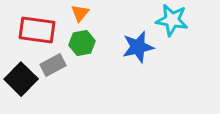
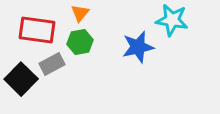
green hexagon: moved 2 px left, 1 px up
gray rectangle: moved 1 px left, 1 px up
